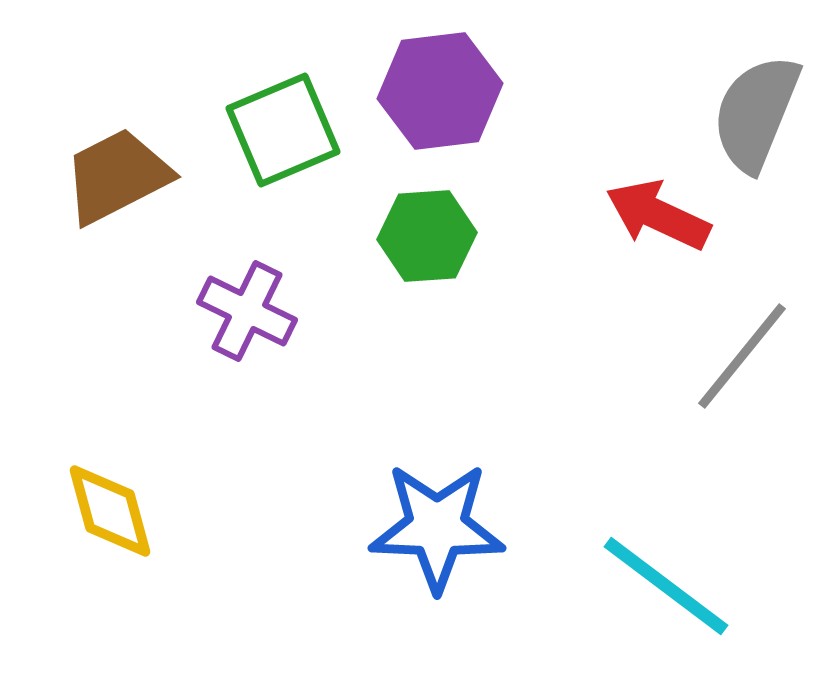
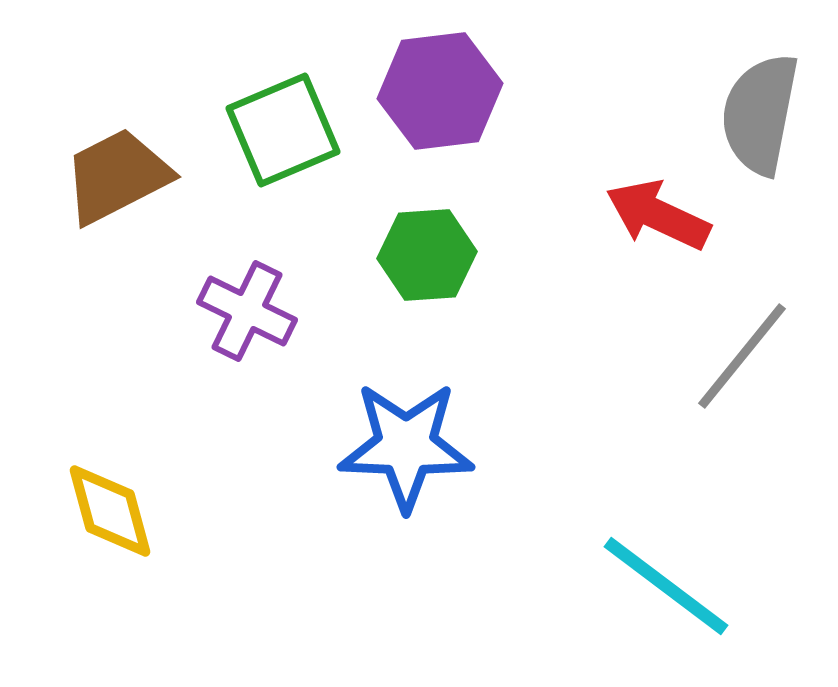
gray semicircle: moved 4 px right, 1 px down; rotated 11 degrees counterclockwise
green hexagon: moved 19 px down
blue star: moved 31 px left, 81 px up
